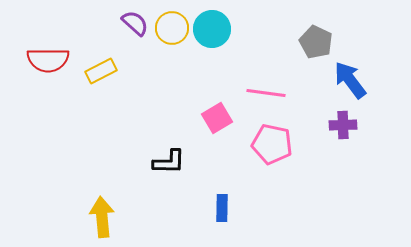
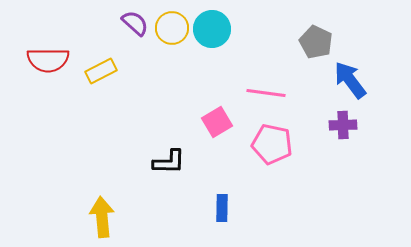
pink square: moved 4 px down
